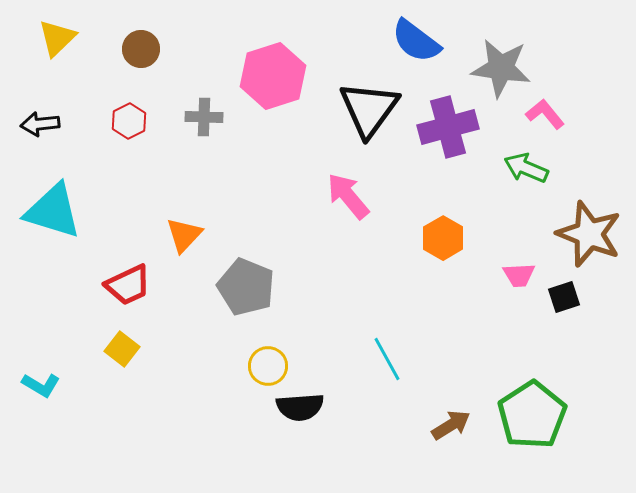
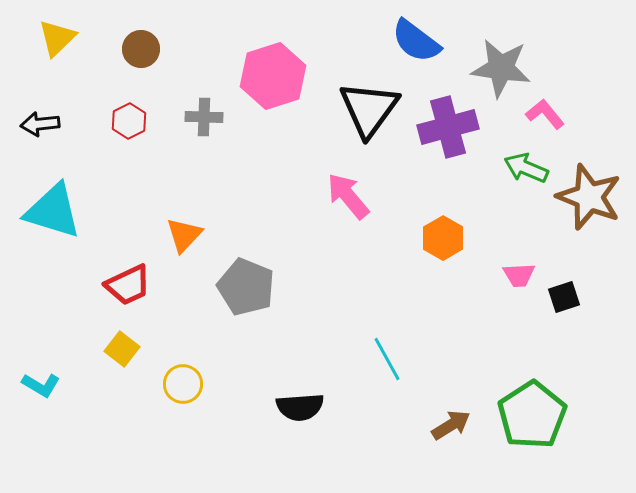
brown star: moved 37 px up
yellow circle: moved 85 px left, 18 px down
